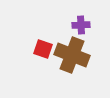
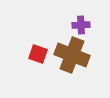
red square: moved 5 px left, 5 px down
